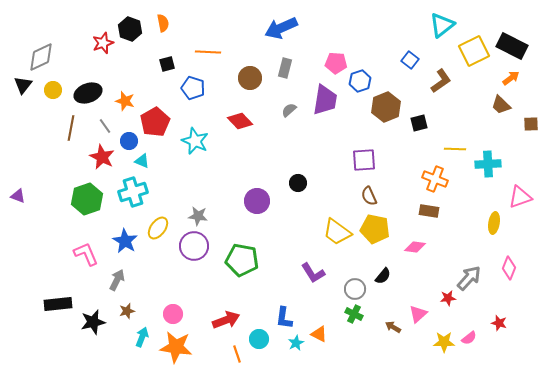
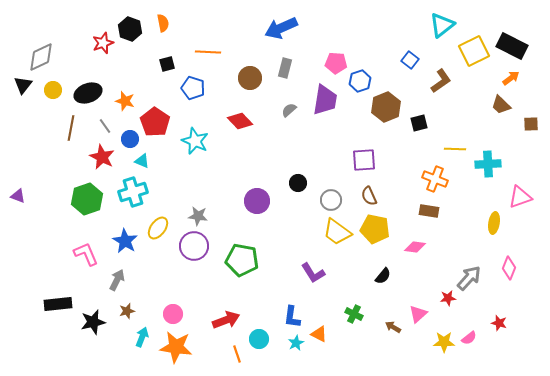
red pentagon at (155, 122): rotated 8 degrees counterclockwise
blue circle at (129, 141): moved 1 px right, 2 px up
gray circle at (355, 289): moved 24 px left, 89 px up
blue L-shape at (284, 318): moved 8 px right, 1 px up
